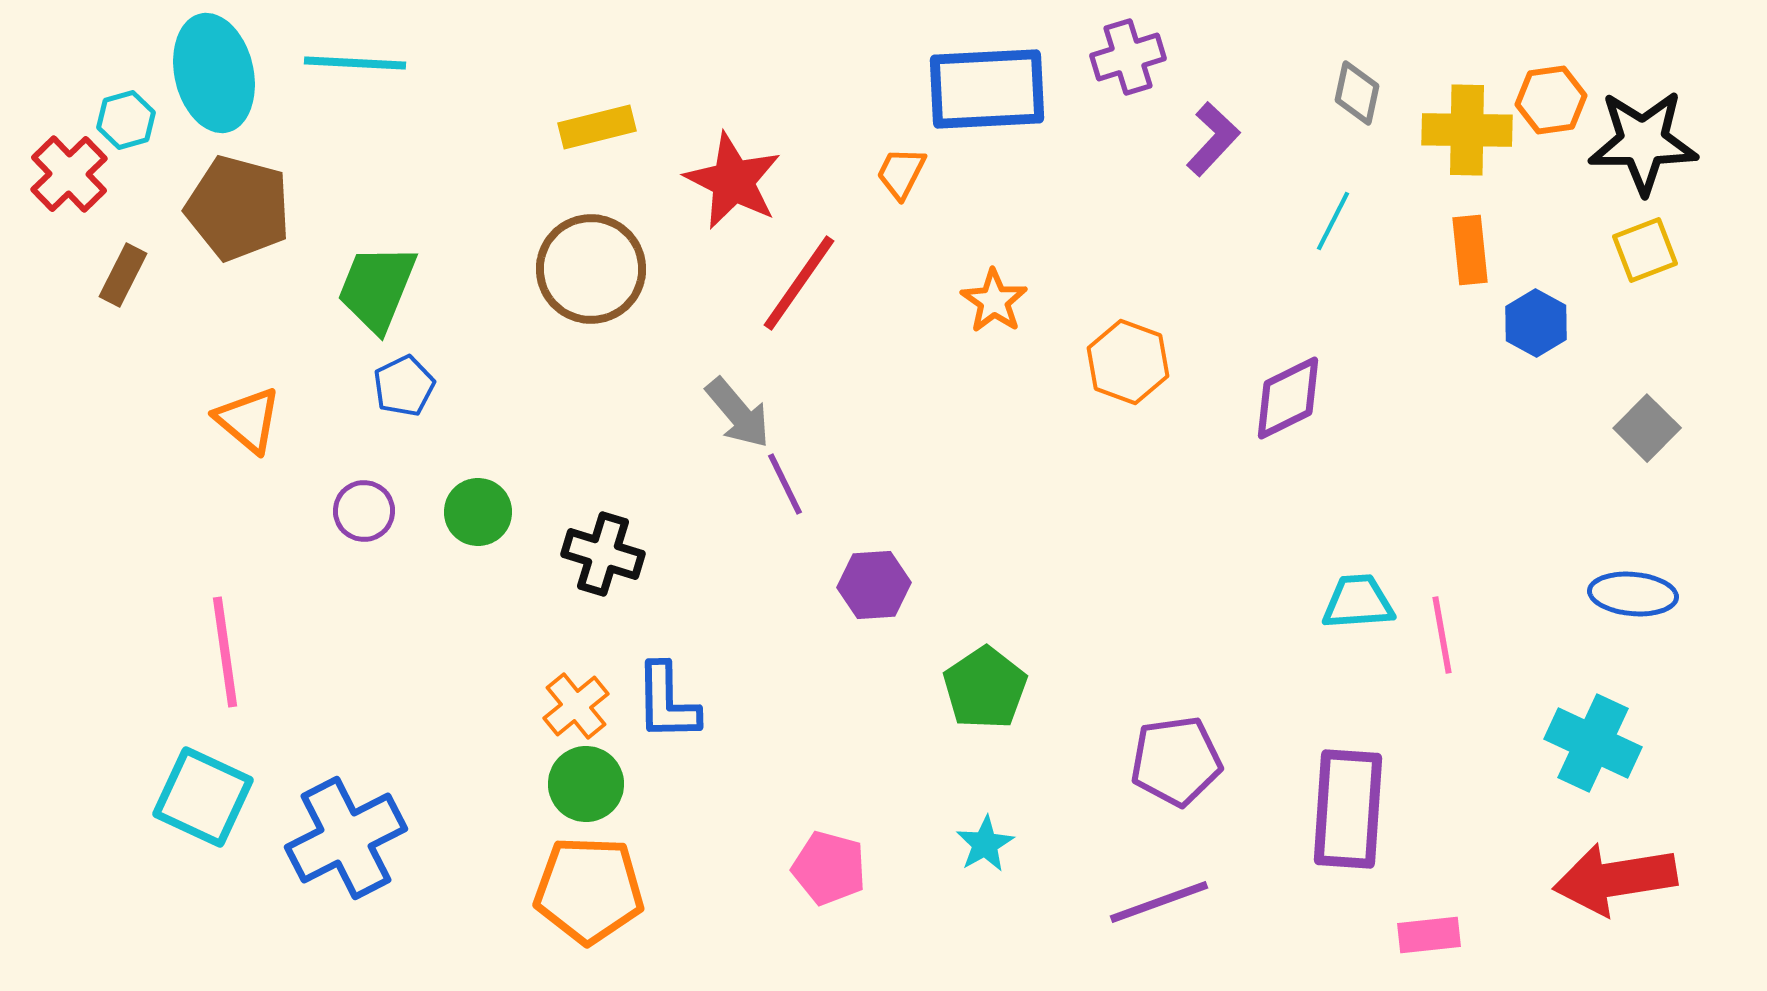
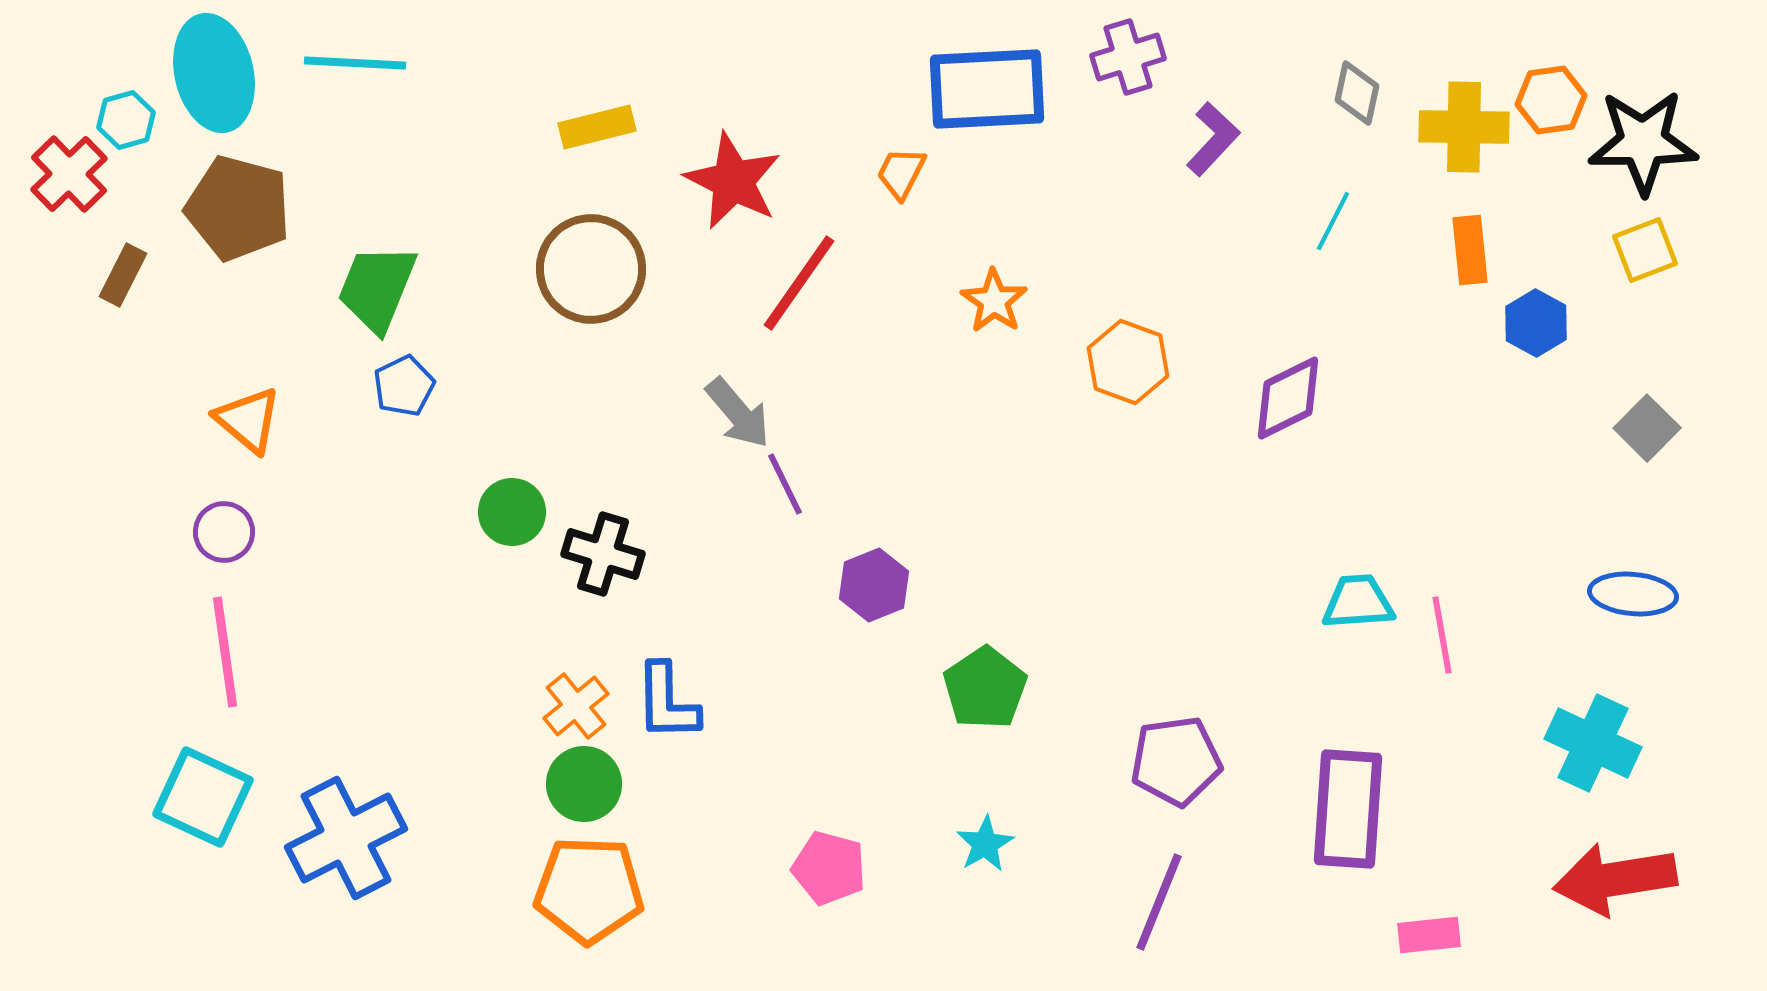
yellow cross at (1467, 130): moved 3 px left, 3 px up
purple circle at (364, 511): moved 140 px left, 21 px down
green circle at (478, 512): moved 34 px right
purple hexagon at (874, 585): rotated 18 degrees counterclockwise
green circle at (586, 784): moved 2 px left
purple line at (1159, 902): rotated 48 degrees counterclockwise
